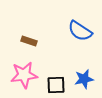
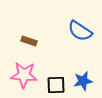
pink star: rotated 12 degrees clockwise
blue star: moved 1 px left, 2 px down
